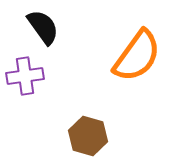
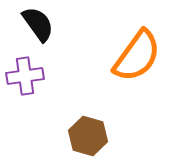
black semicircle: moved 5 px left, 3 px up
